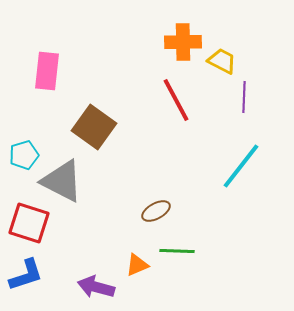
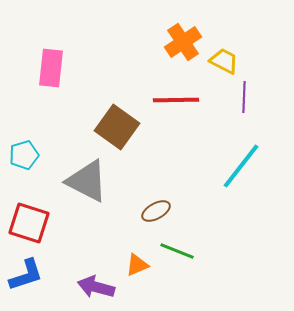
orange cross: rotated 33 degrees counterclockwise
yellow trapezoid: moved 2 px right
pink rectangle: moved 4 px right, 3 px up
red line: rotated 63 degrees counterclockwise
brown square: moved 23 px right
gray triangle: moved 25 px right
green line: rotated 20 degrees clockwise
